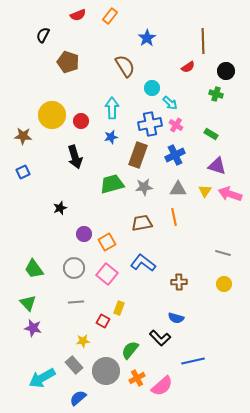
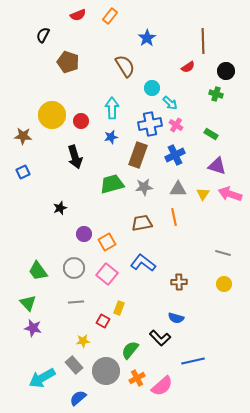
yellow triangle at (205, 191): moved 2 px left, 3 px down
green trapezoid at (34, 269): moved 4 px right, 2 px down
